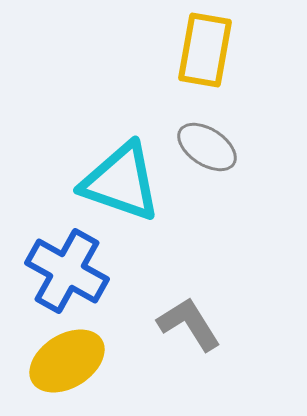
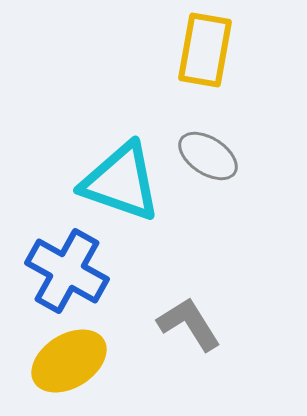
gray ellipse: moved 1 px right, 9 px down
yellow ellipse: moved 2 px right
